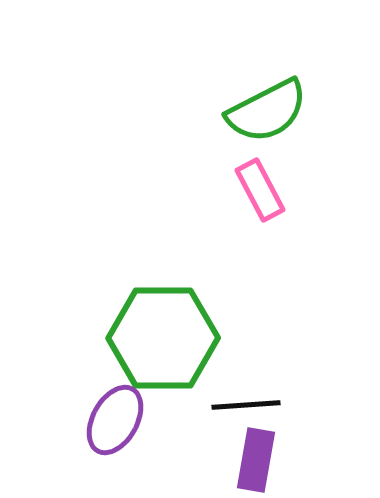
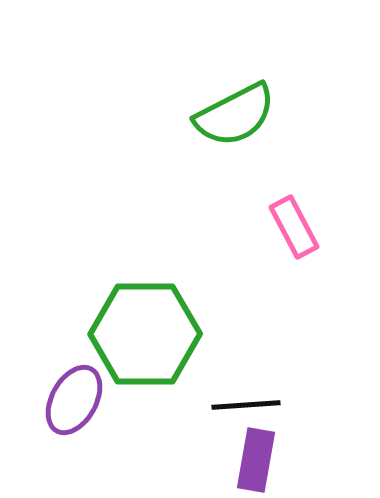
green semicircle: moved 32 px left, 4 px down
pink rectangle: moved 34 px right, 37 px down
green hexagon: moved 18 px left, 4 px up
purple ellipse: moved 41 px left, 20 px up
